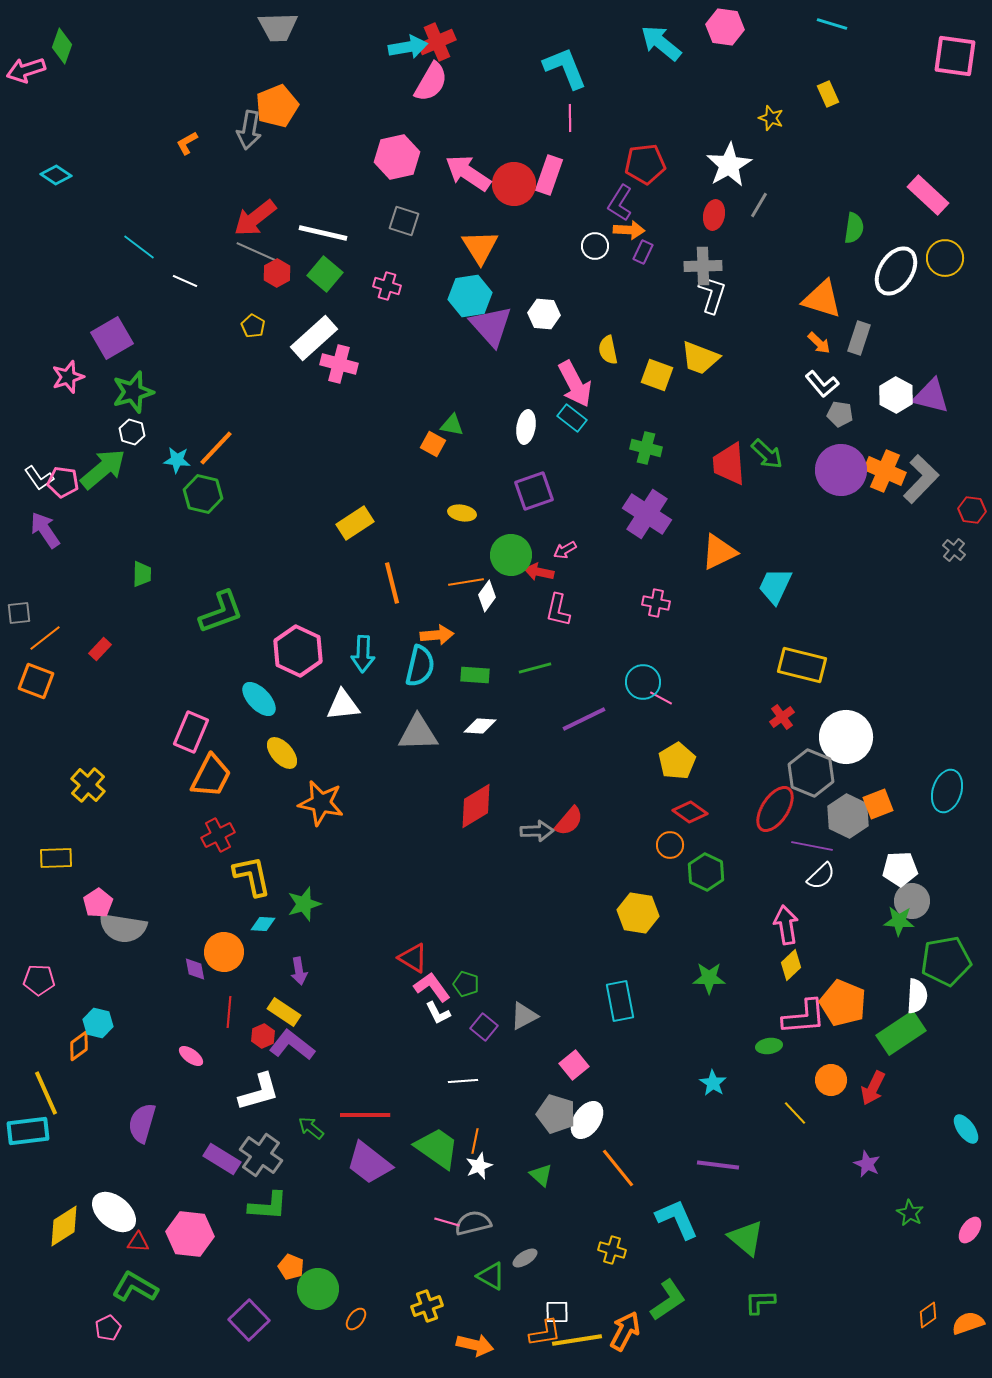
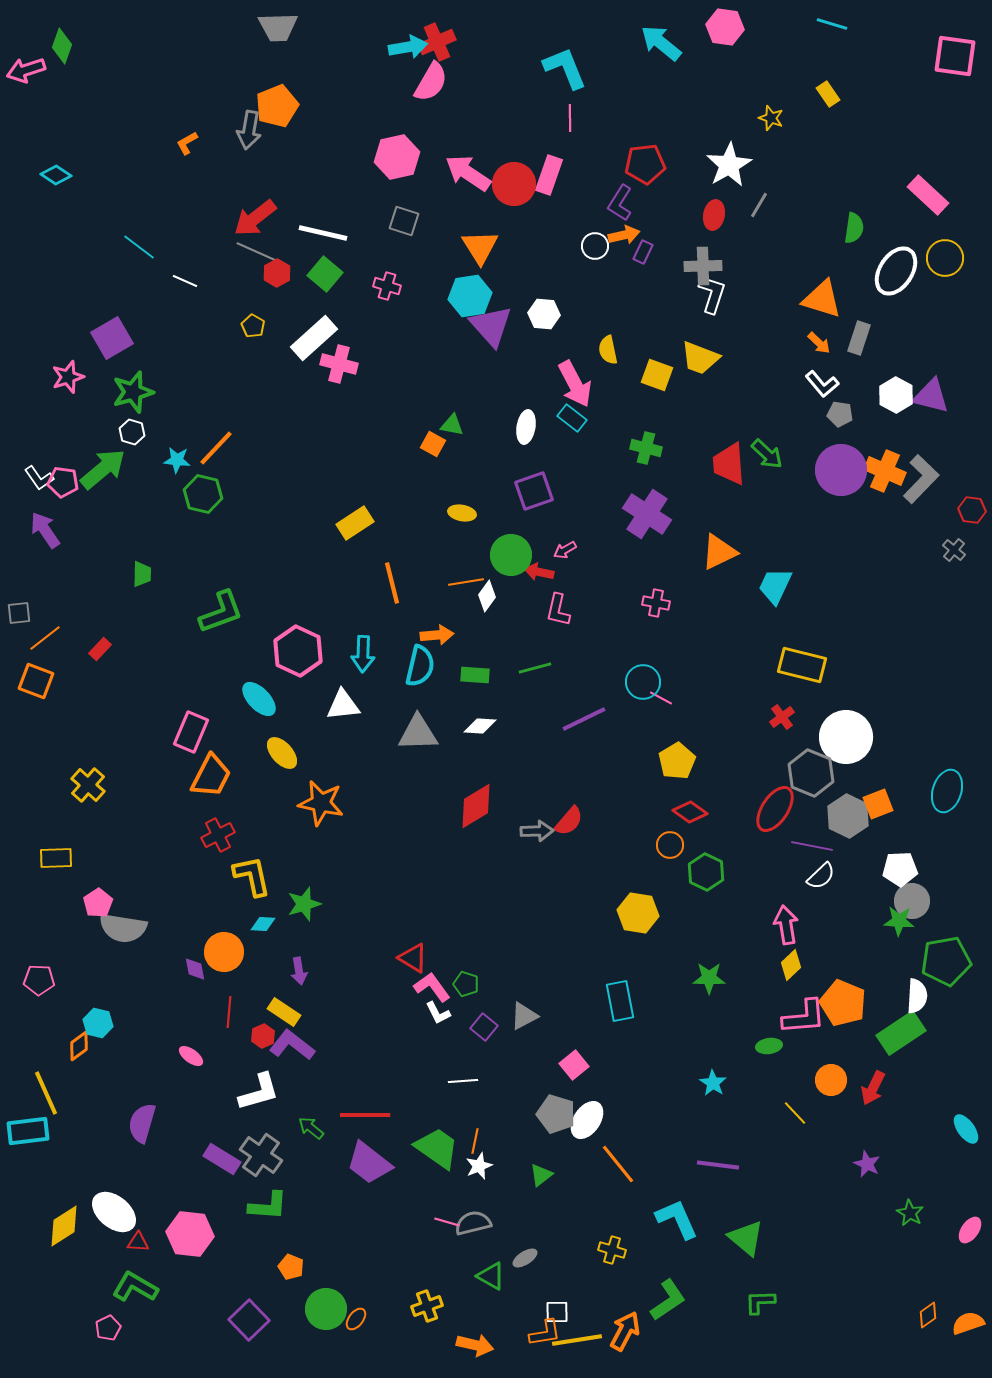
yellow rectangle at (828, 94): rotated 10 degrees counterclockwise
orange arrow at (629, 230): moved 5 px left, 5 px down; rotated 16 degrees counterclockwise
orange line at (618, 1168): moved 4 px up
green triangle at (541, 1175): rotated 40 degrees clockwise
green circle at (318, 1289): moved 8 px right, 20 px down
